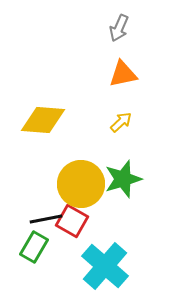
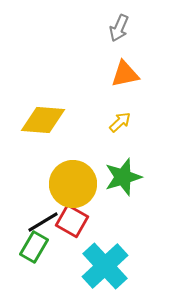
orange triangle: moved 2 px right
yellow arrow: moved 1 px left
green star: moved 2 px up
yellow circle: moved 8 px left
black line: moved 3 px left, 3 px down; rotated 20 degrees counterclockwise
cyan cross: rotated 6 degrees clockwise
